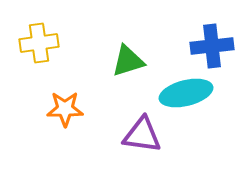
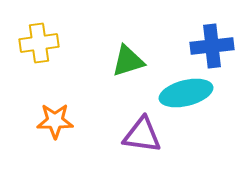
orange star: moved 10 px left, 12 px down
